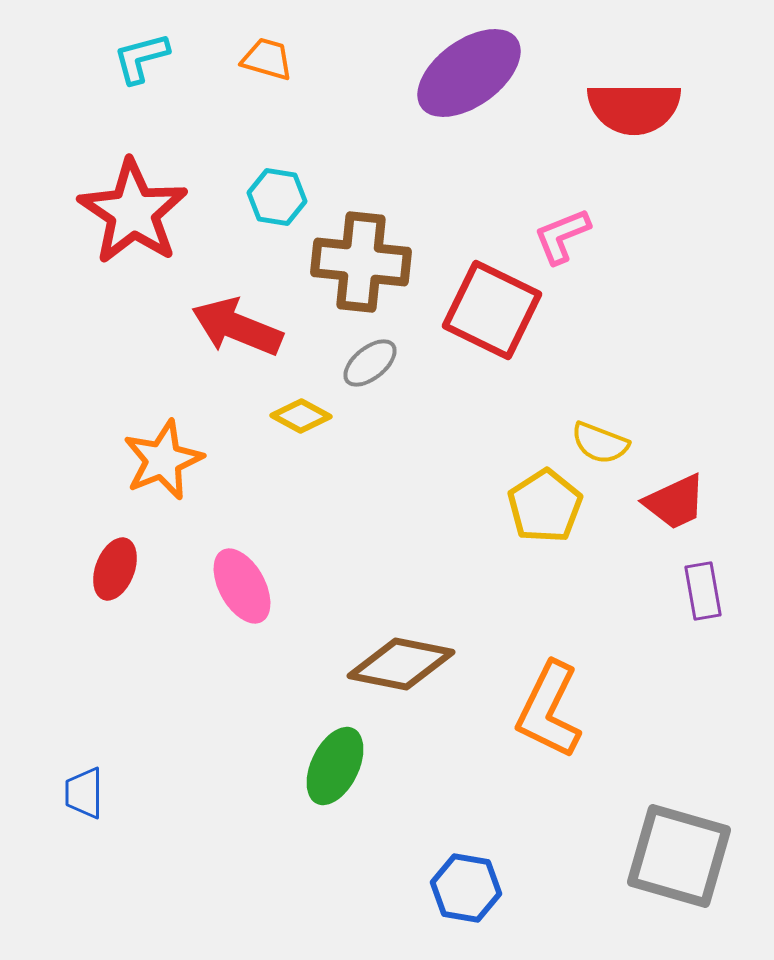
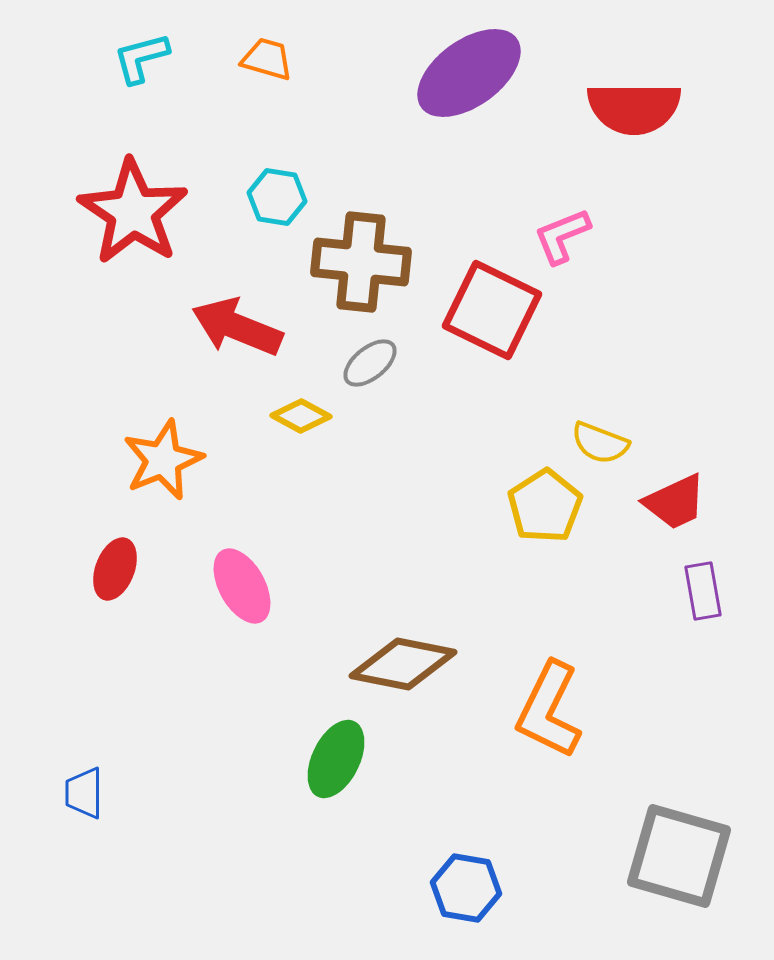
brown diamond: moved 2 px right
green ellipse: moved 1 px right, 7 px up
